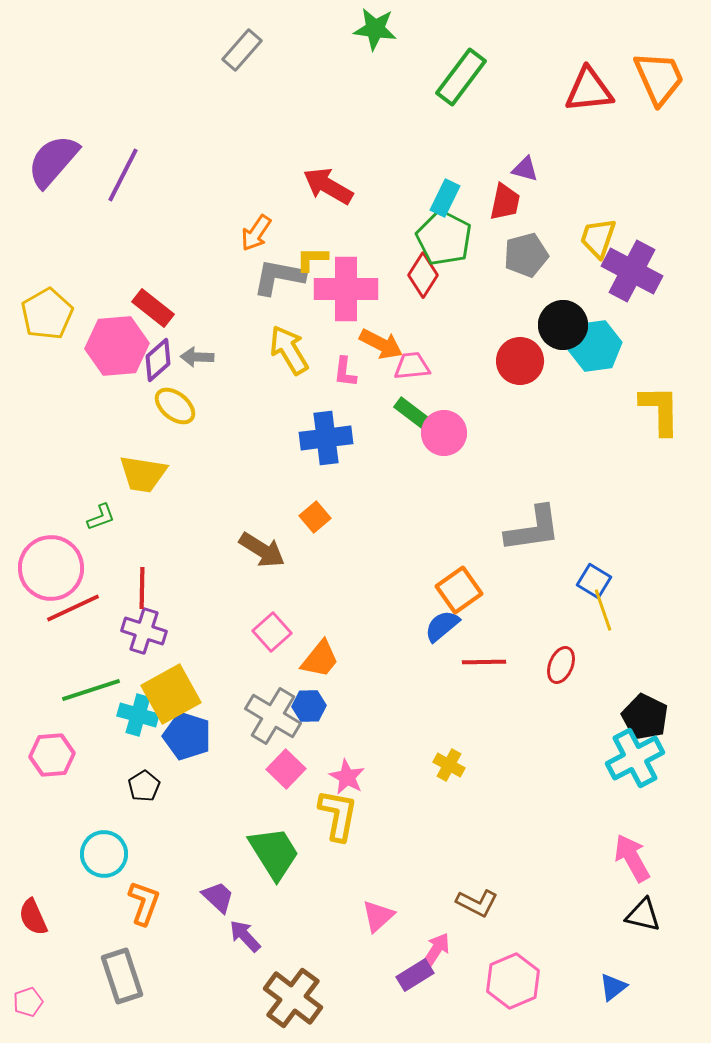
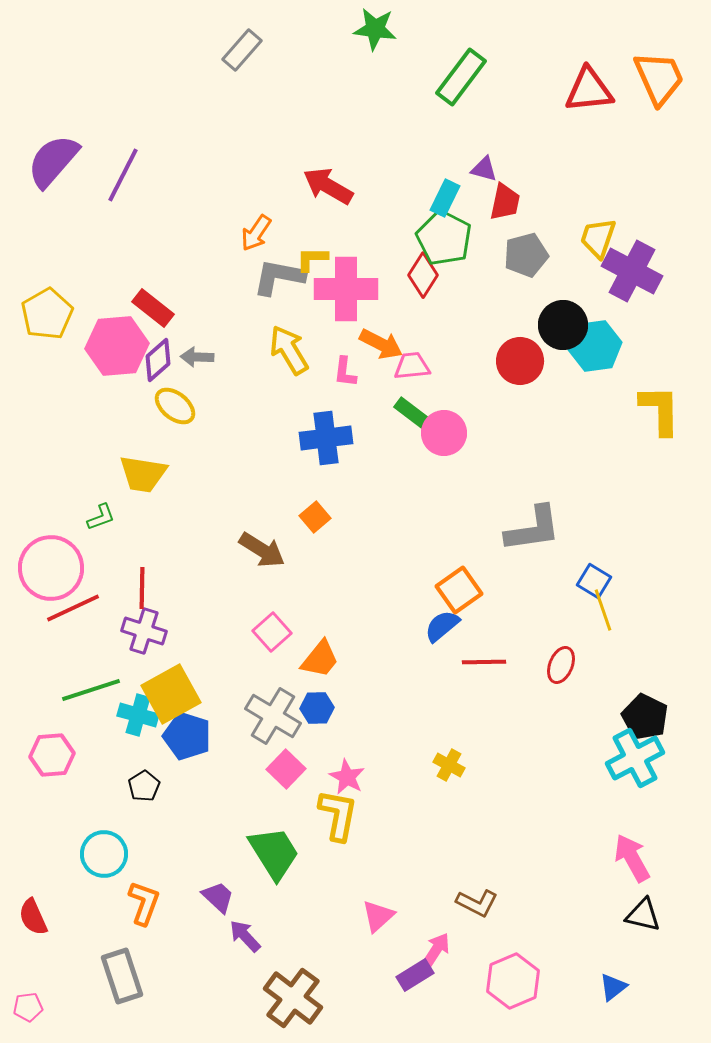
purple triangle at (525, 169): moved 41 px left
blue hexagon at (309, 706): moved 8 px right, 2 px down
pink pentagon at (28, 1002): moved 5 px down; rotated 12 degrees clockwise
